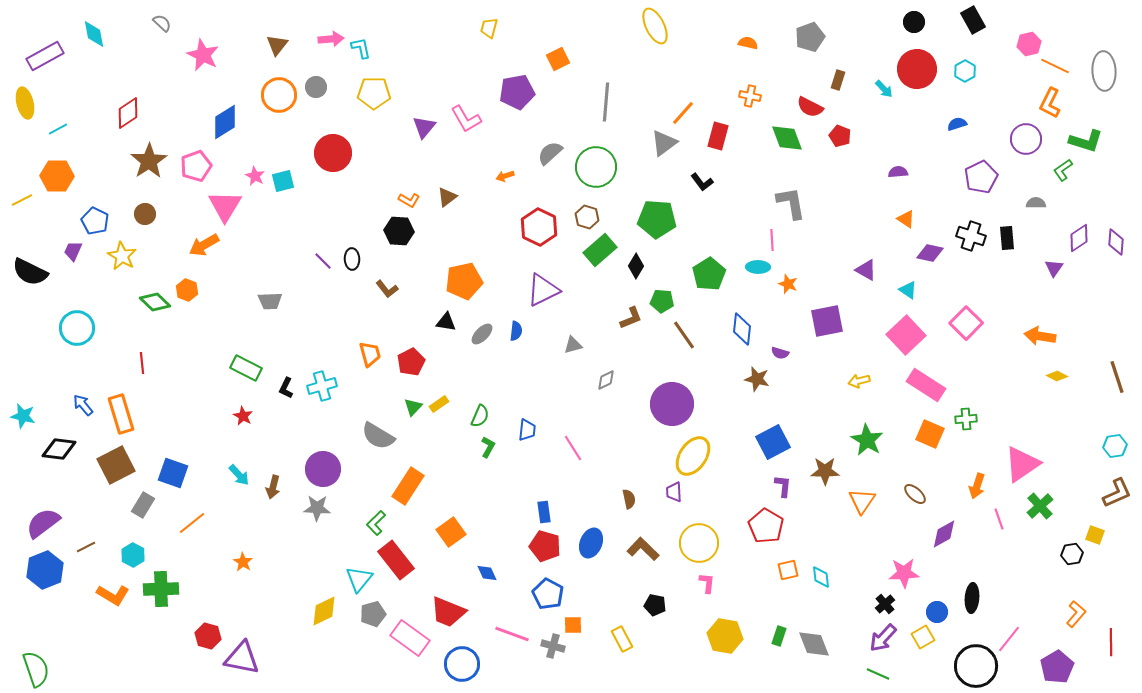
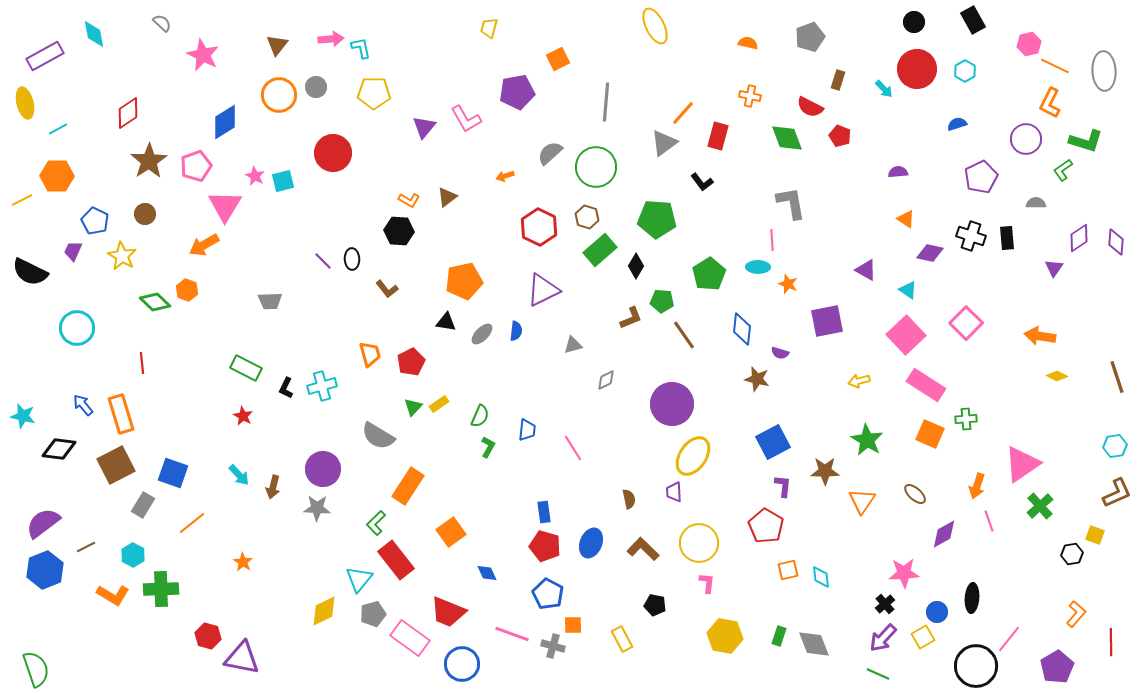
pink line at (999, 519): moved 10 px left, 2 px down
